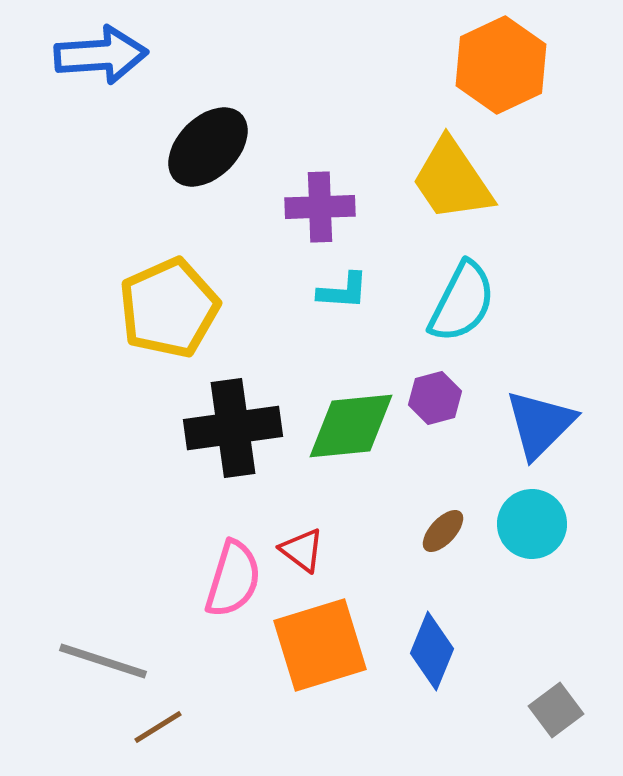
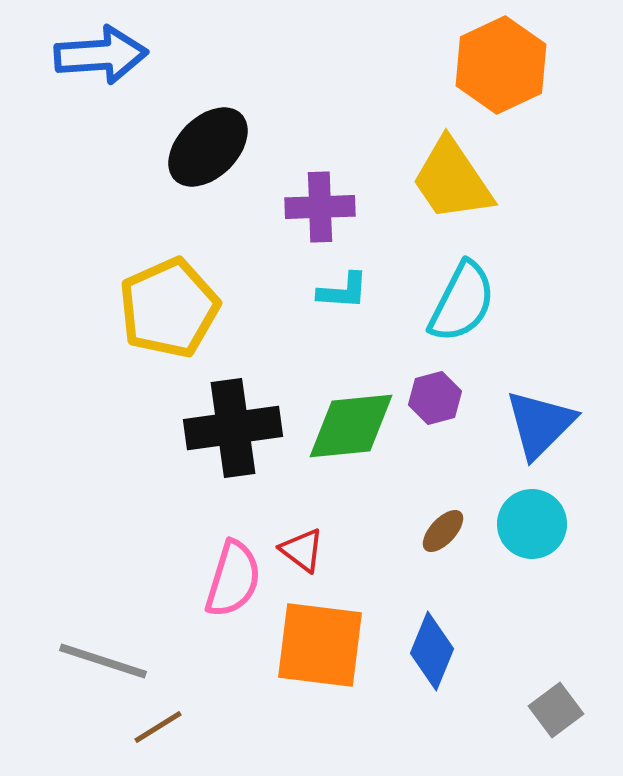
orange square: rotated 24 degrees clockwise
